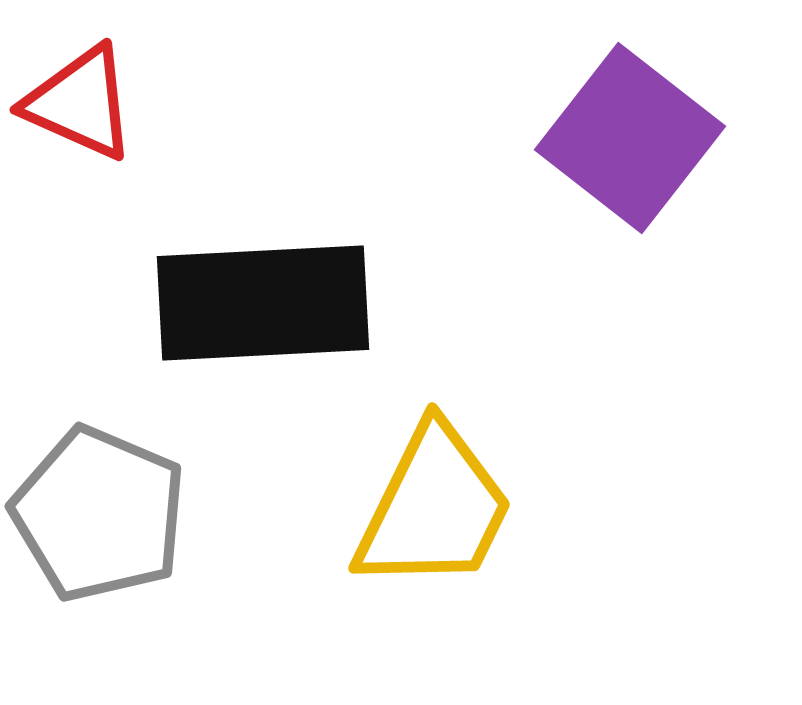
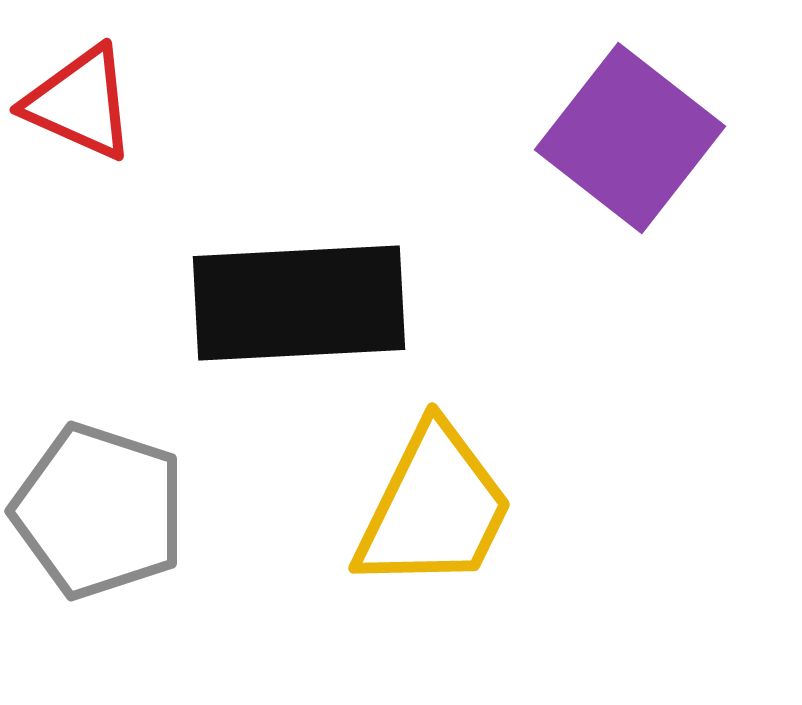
black rectangle: moved 36 px right
gray pentagon: moved 3 px up; rotated 5 degrees counterclockwise
